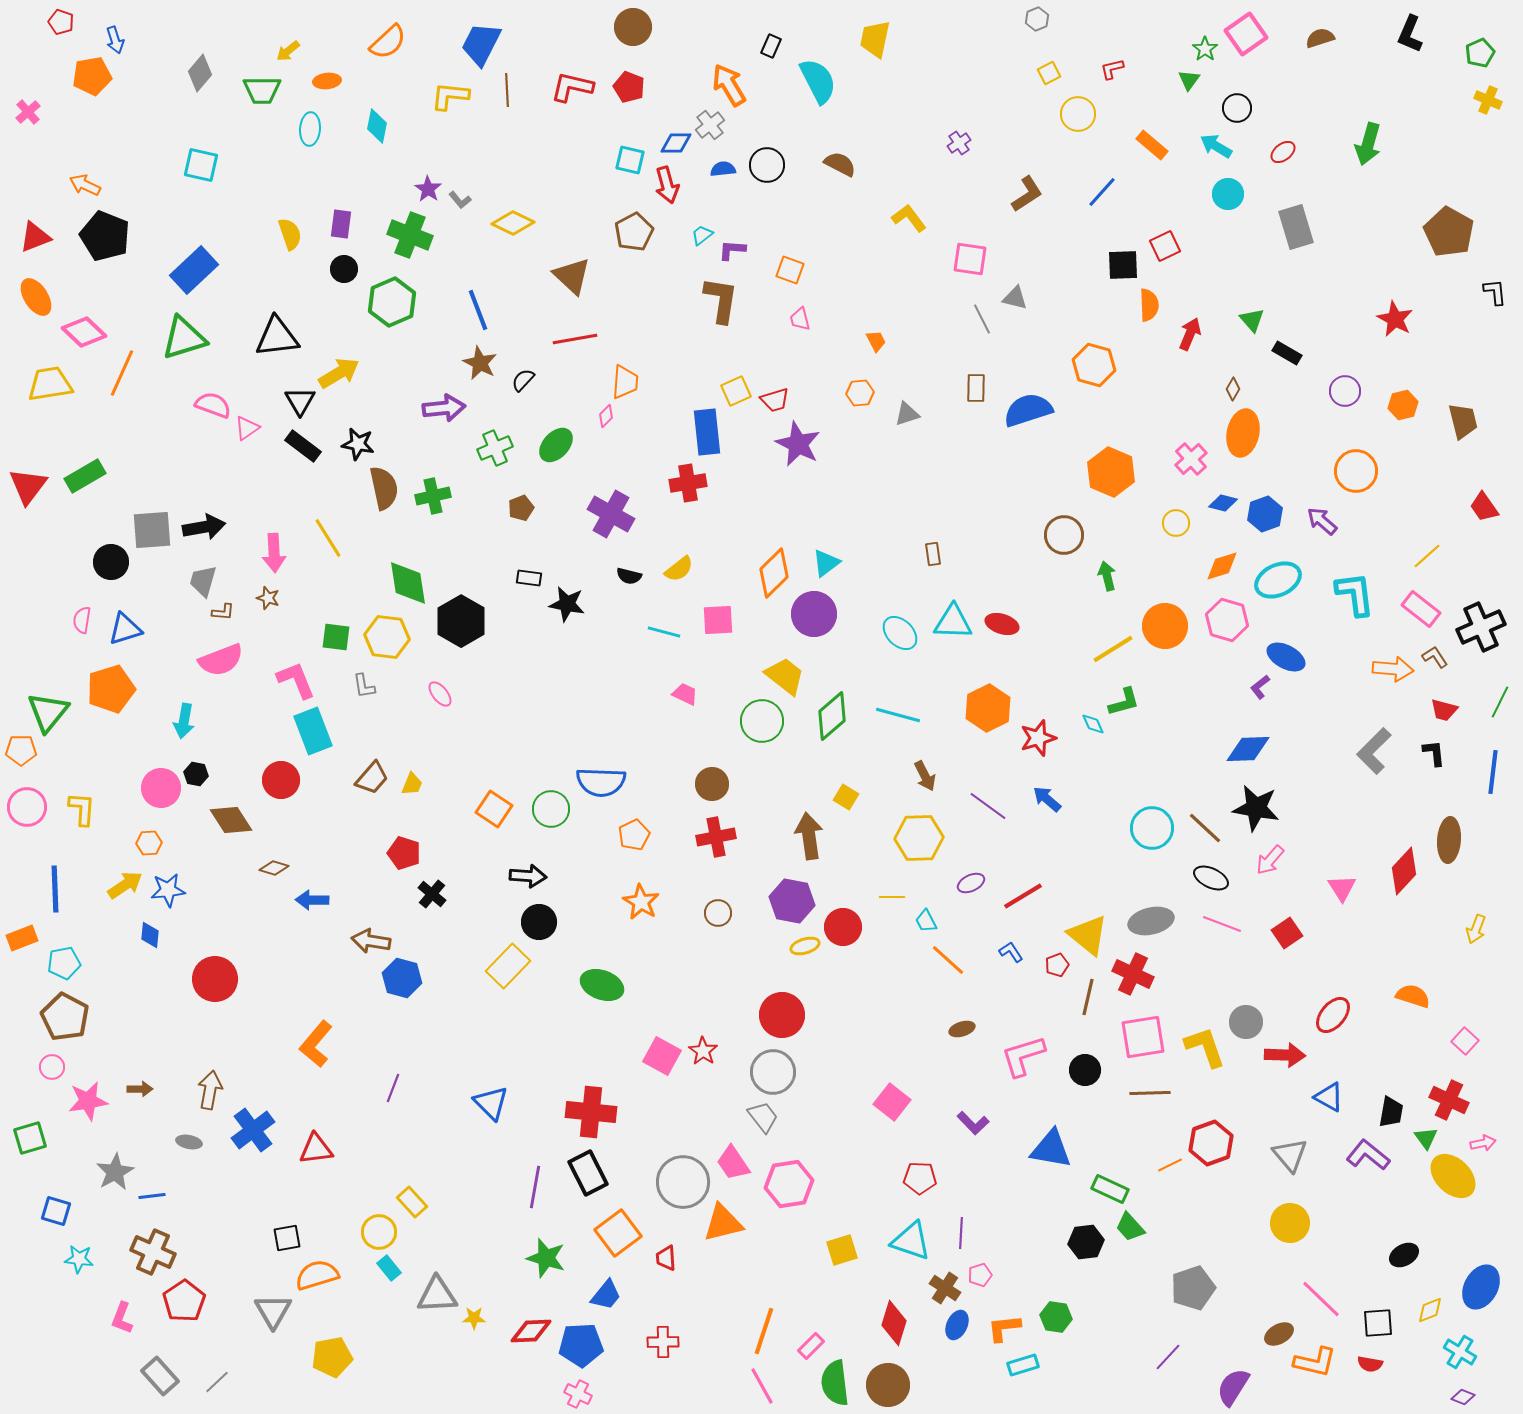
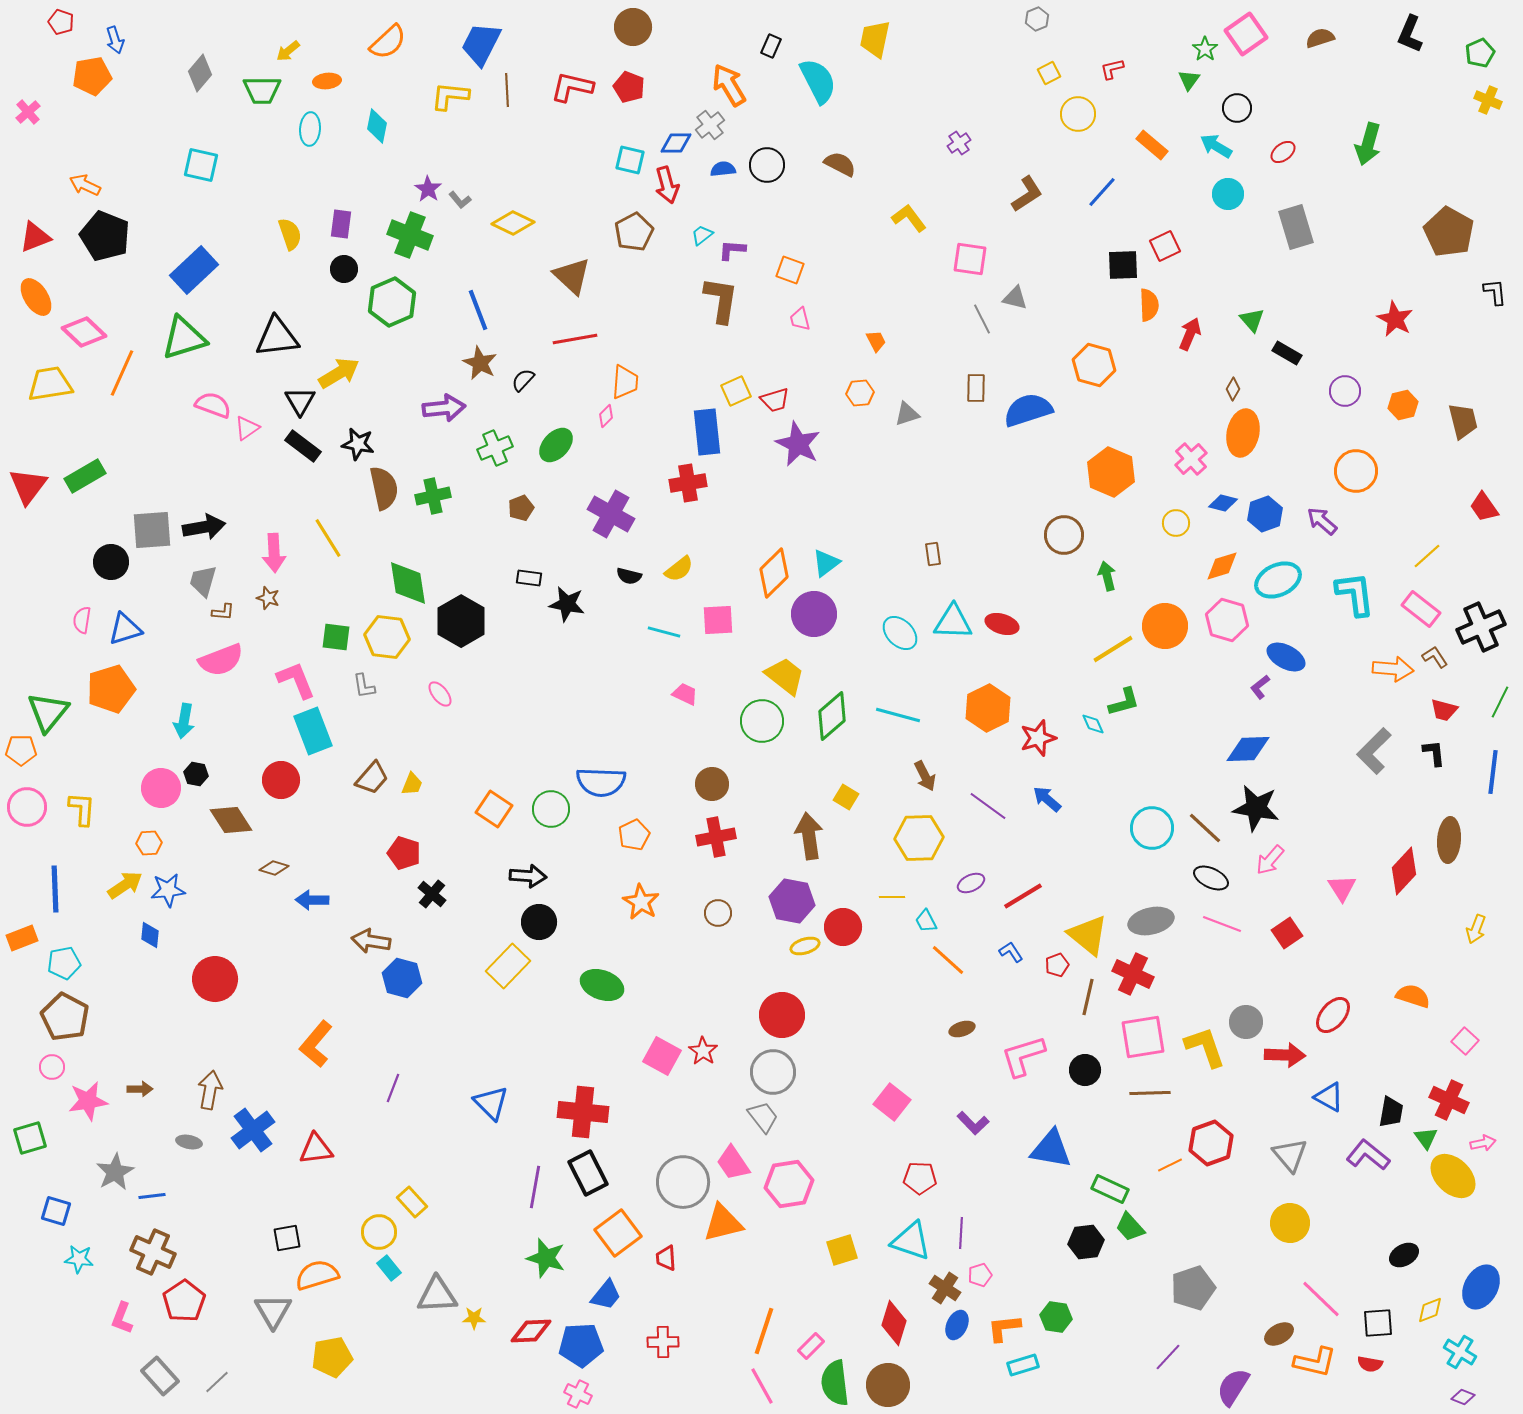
red cross at (591, 1112): moved 8 px left
